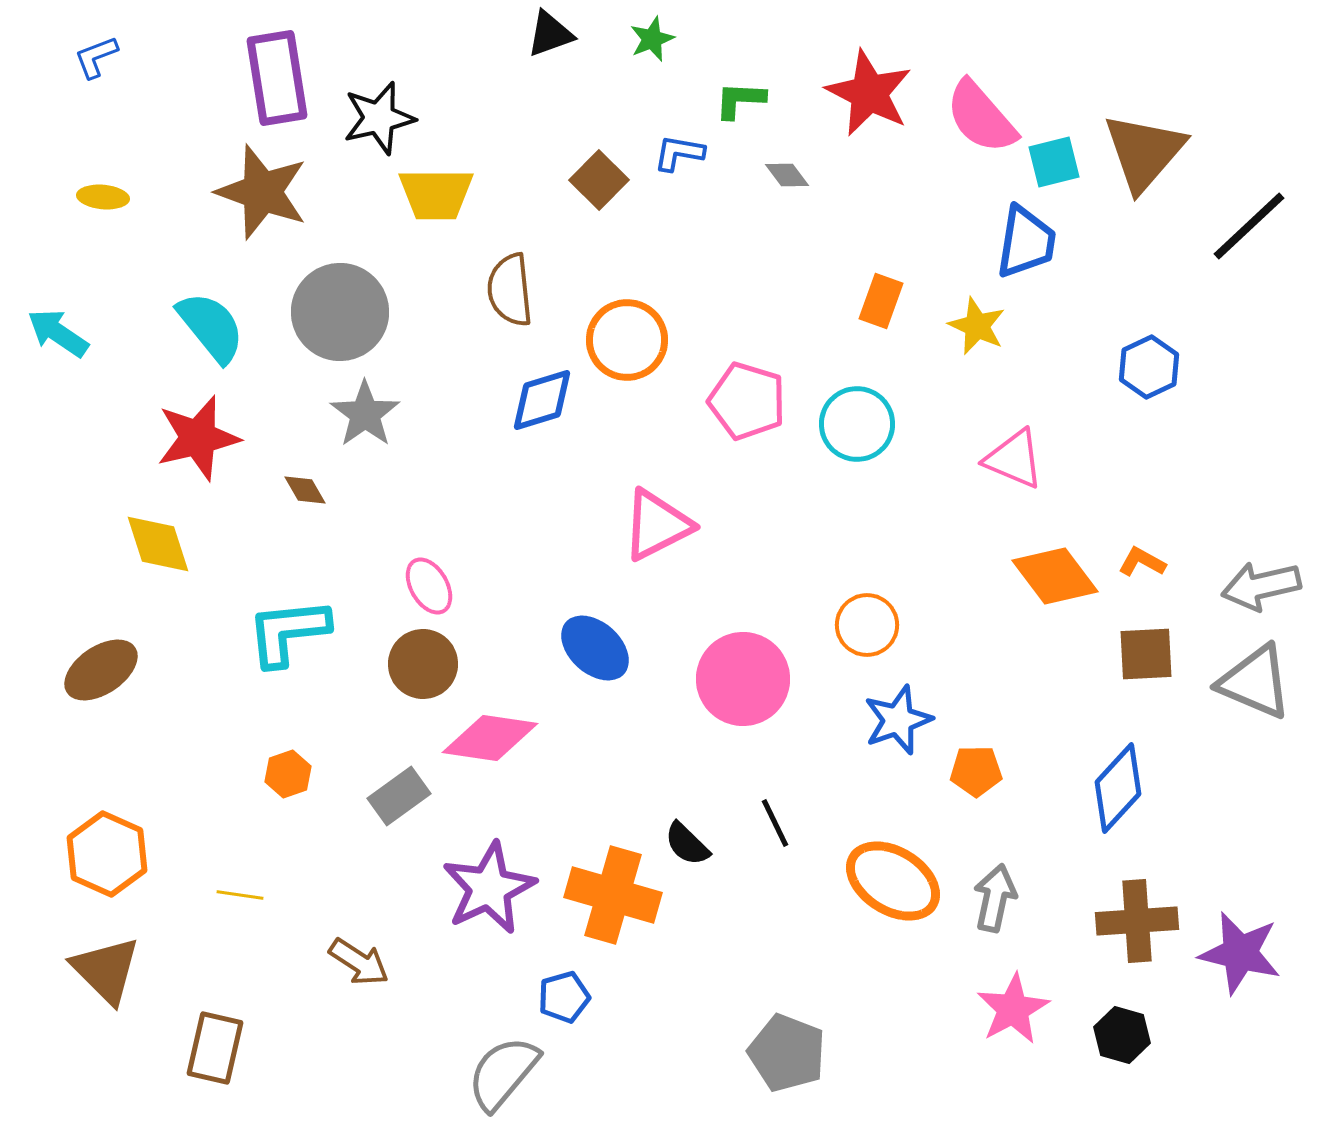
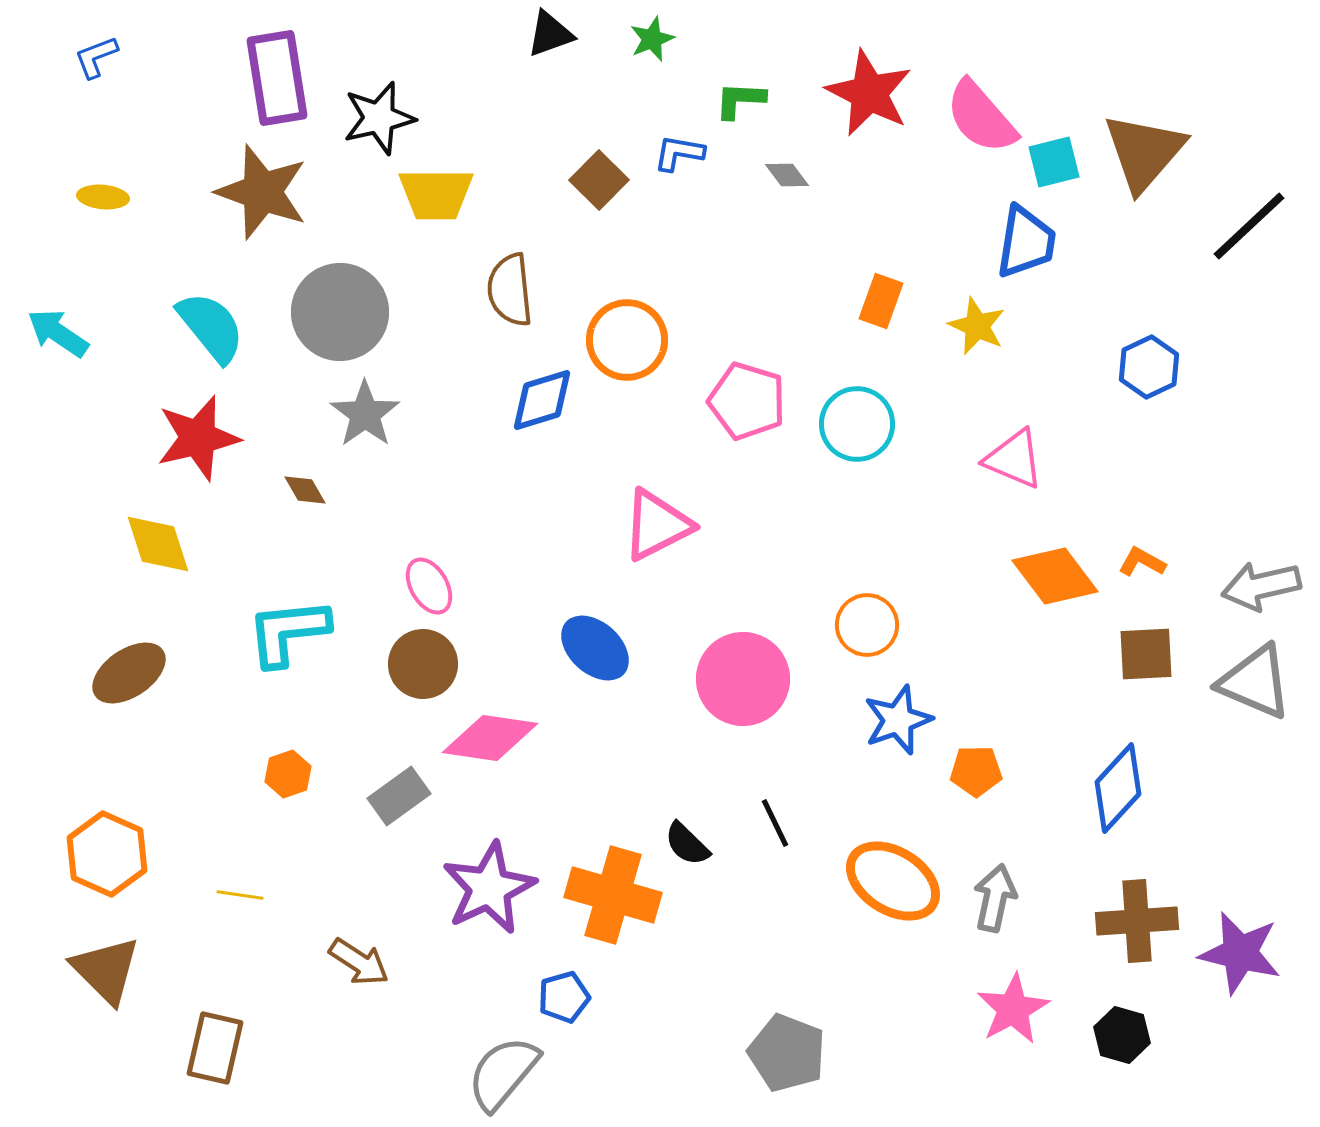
brown ellipse at (101, 670): moved 28 px right, 3 px down
